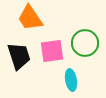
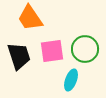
green circle: moved 6 px down
cyan ellipse: rotated 30 degrees clockwise
